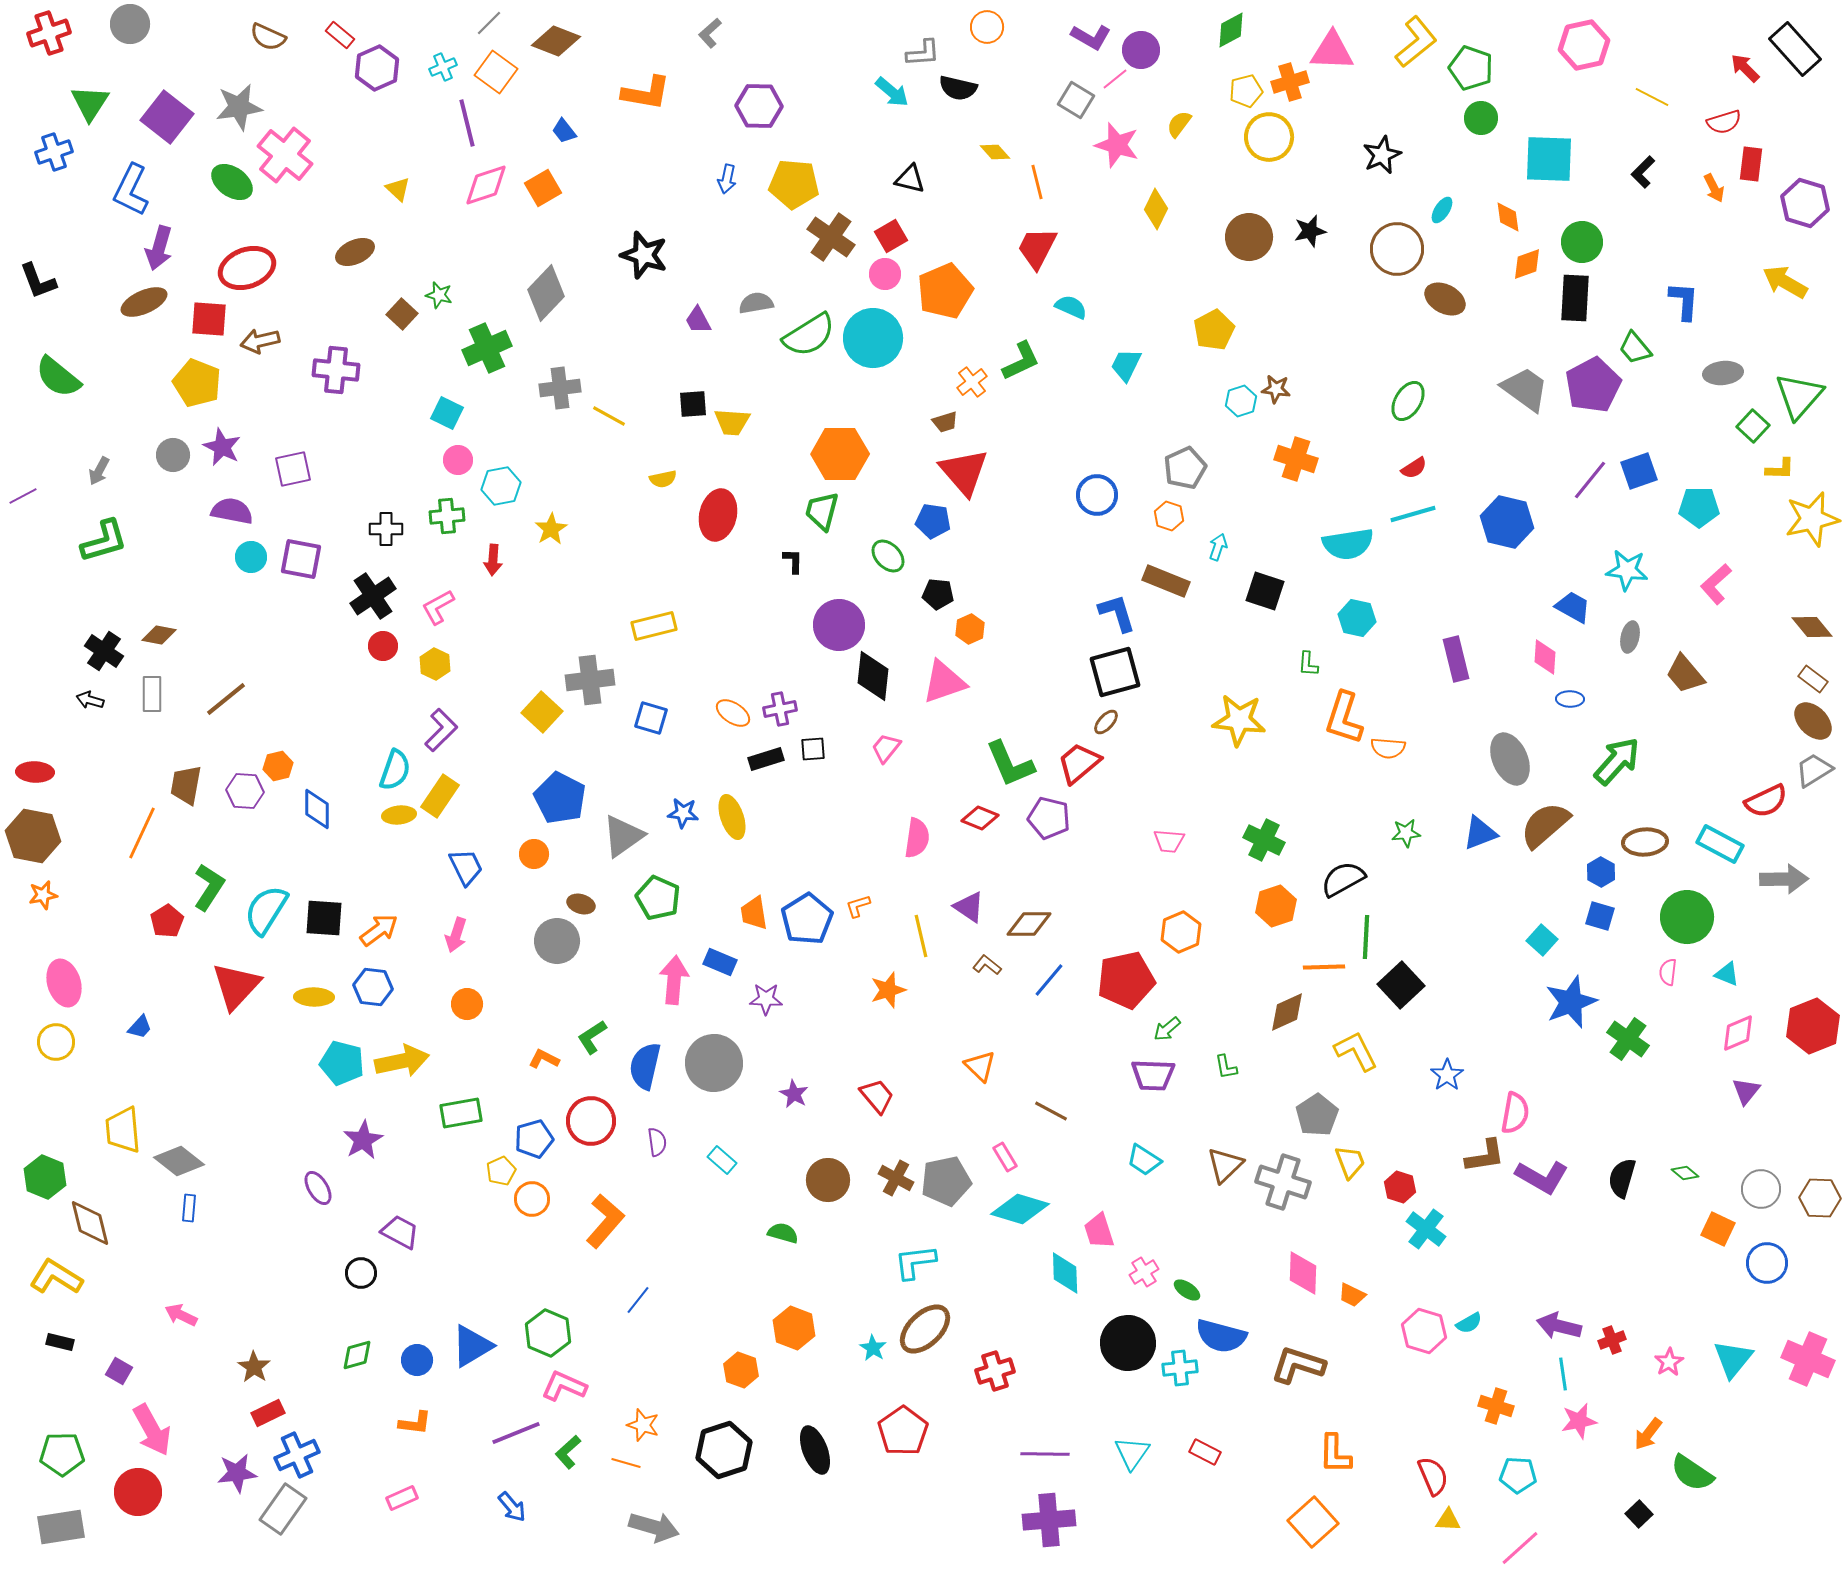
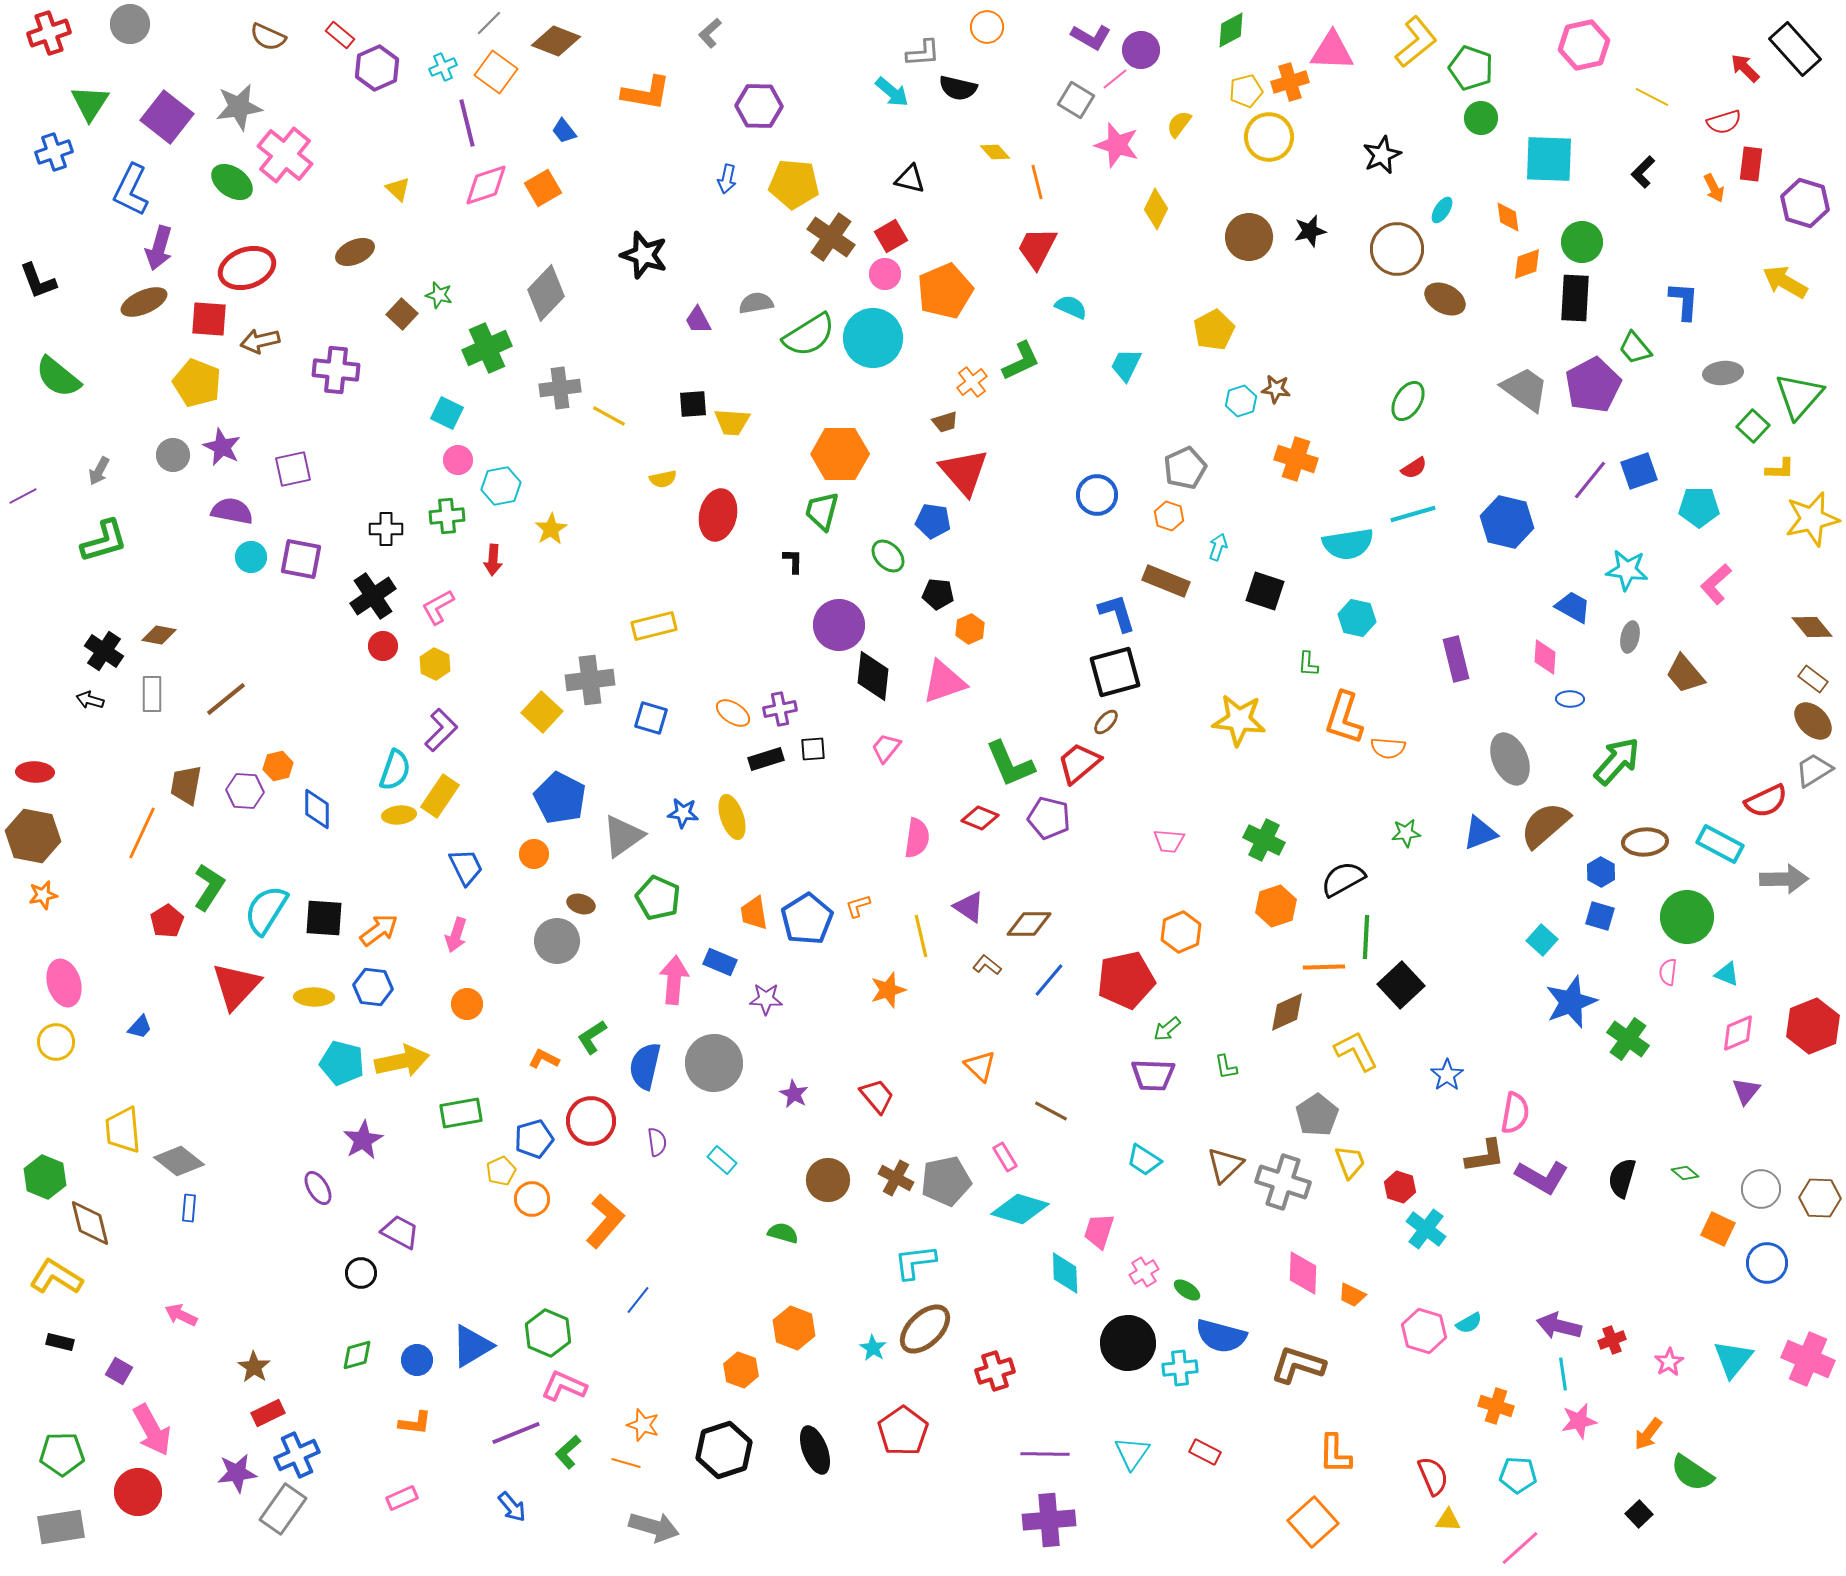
pink trapezoid at (1099, 1231): rotated 36 degrees clockwise
